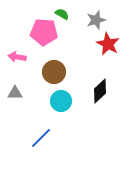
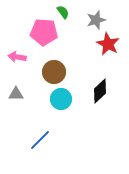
green semicircle: moved 1 px right, 2 px up; rotated 24 degrees clockwise
gray triangle: moved 1 px right, 1 px down
cyan circle: moved 2 px up
blue line: moved 1 px left, 2 px down
